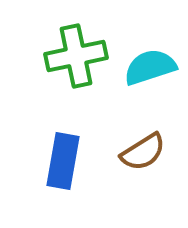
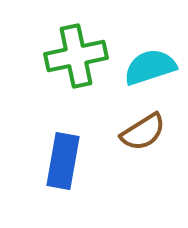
brown semicircle: moved 20 px up
